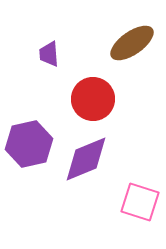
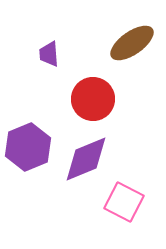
purple hexagon: moved 1 px left, 3 px down; rotated 9 degrees counterclockwise
pink square: moved 16 px left; rotated 9 degrees clockwise
